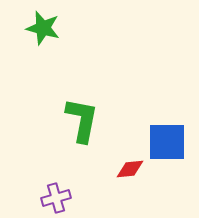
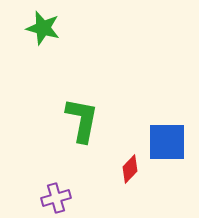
red diamond: rotated 40 degrees counterclockwise
